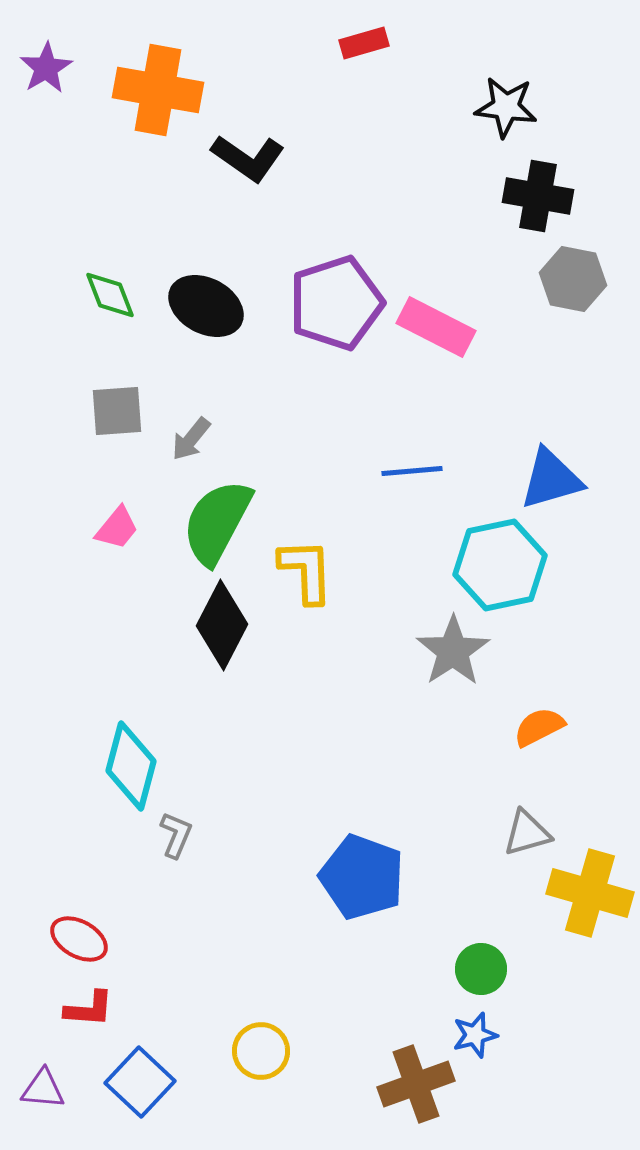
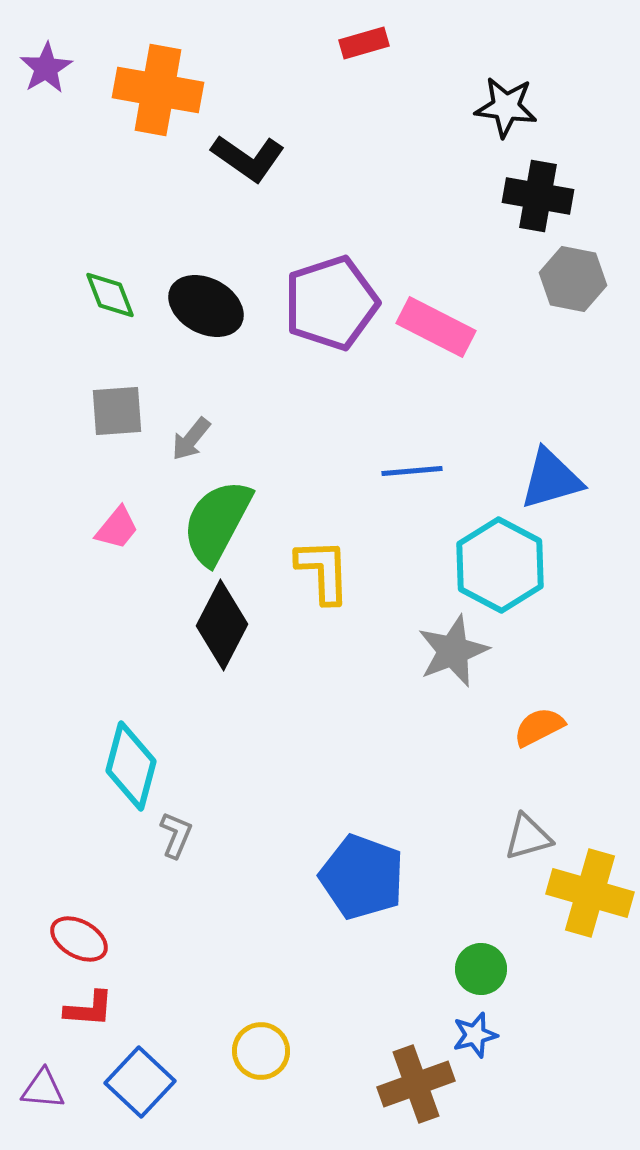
purple pentagon: moved 5 px left
cyan hexagon: rotated 20 degrees counterclockwise
yellow L-shape: moved 17 px right
gray star: rotated 12 degrees clockwise
gray triangle: moved 1 px right, 4 px down
